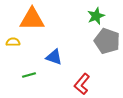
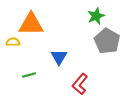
orange triangle: moved 1 px left, 5 px down
gray pentagon: rotated 10 degrees clockwise
blue triangle: moved 5 px right; rotated 42 degrees clockwise
red L-shape: moved 2 px left
